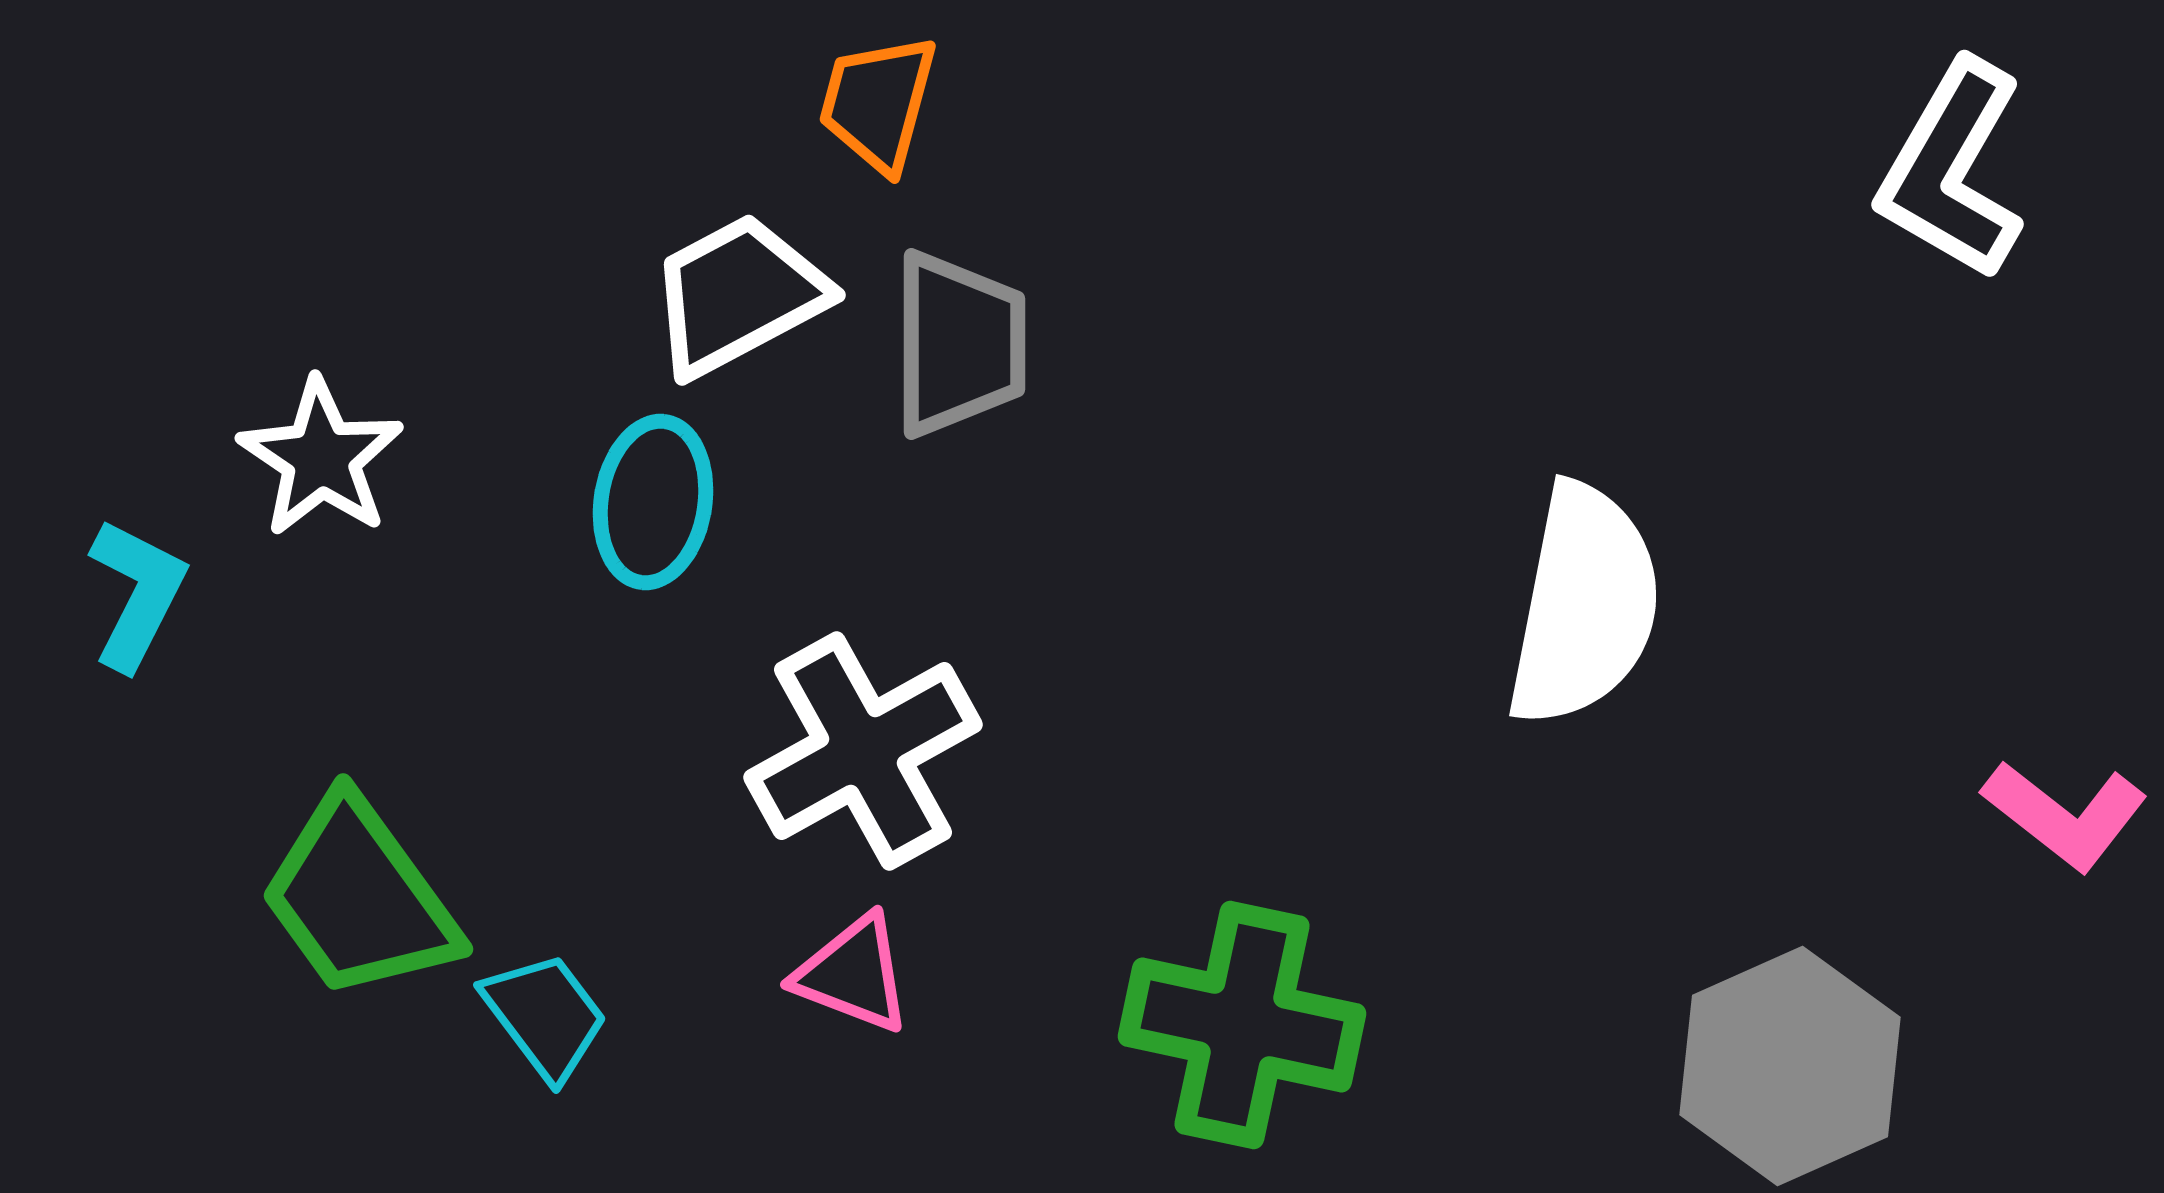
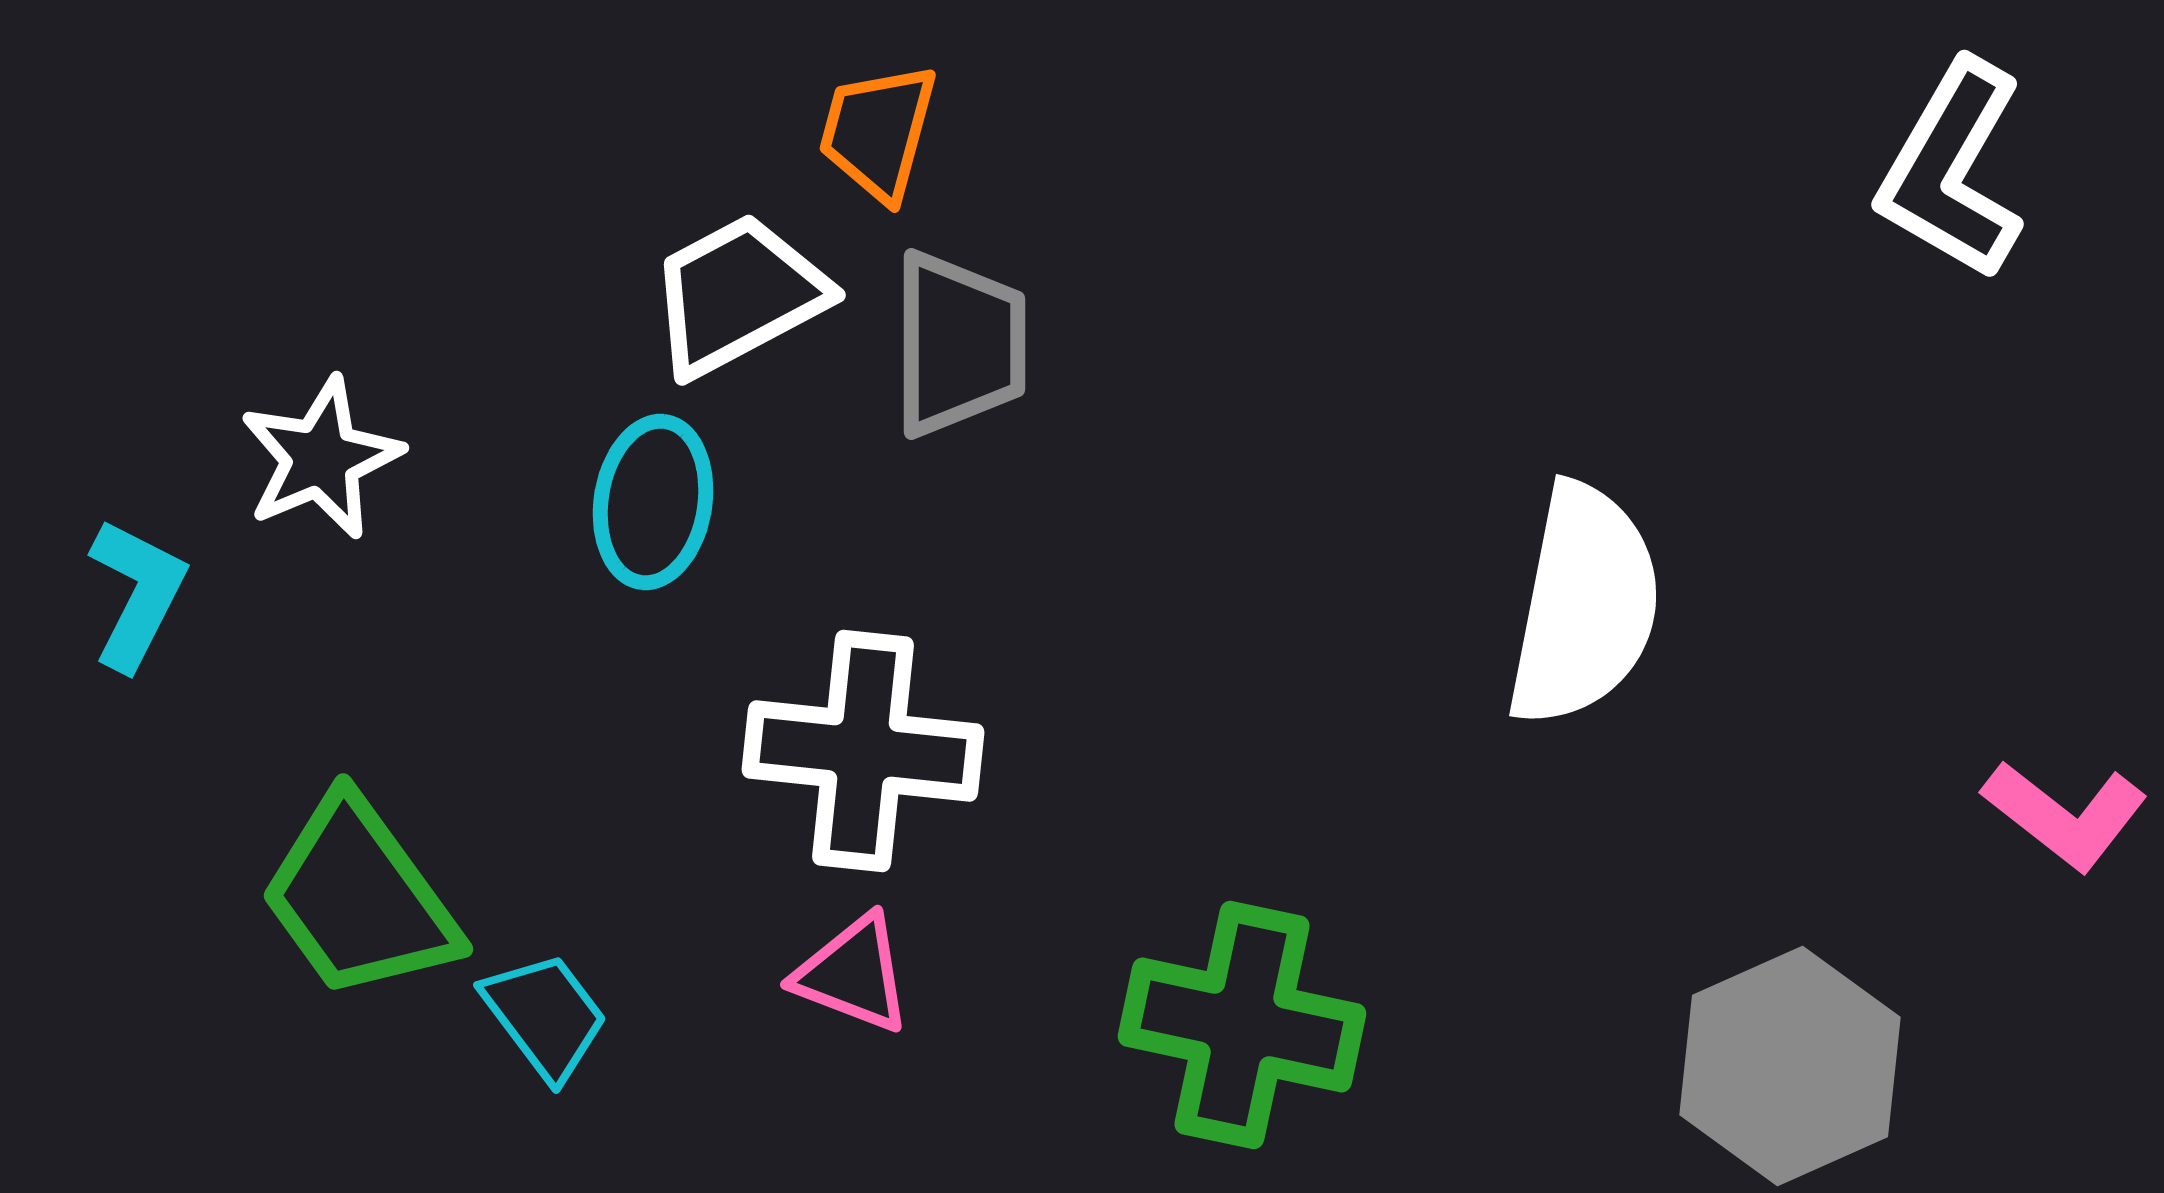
orange trapezoid: moved 29 px down
white star: rotated 15 degrees clockwise
white cross: rotated 35 degrees clockwise
